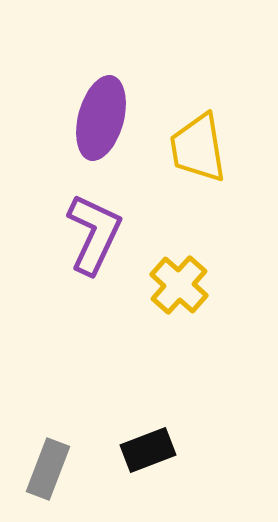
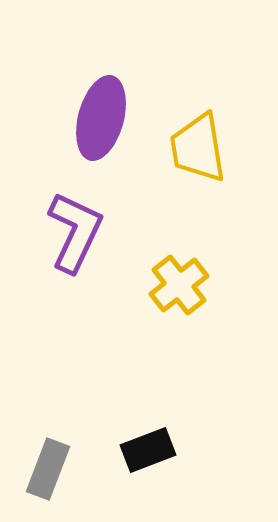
purple L-shape: moved 19 px left, 2 px up
yellow cross: rotated 10 degrees clockwise
